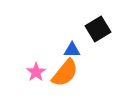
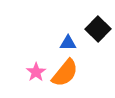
black square: rotated 15 degrees counterclockwise
blue triangle: moved 4 px left, 7 px up
